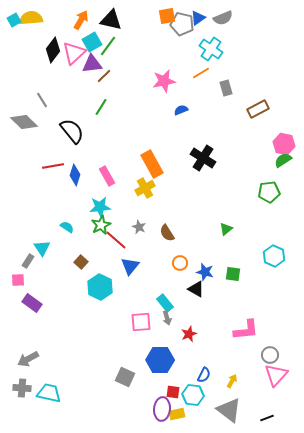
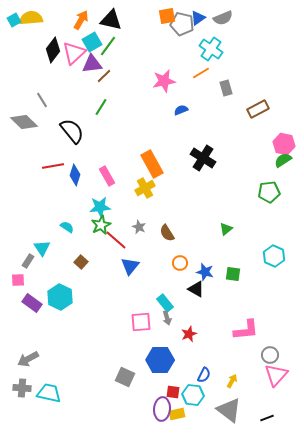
cyan hexagon at (100, 287): moved 40 px left, 10 px down
